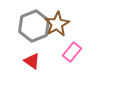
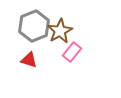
brown star: moved 3 px right, 7 px down
red triangle: moved 3 px left, 1 px up; rotated 18 degrees counterclockwise
